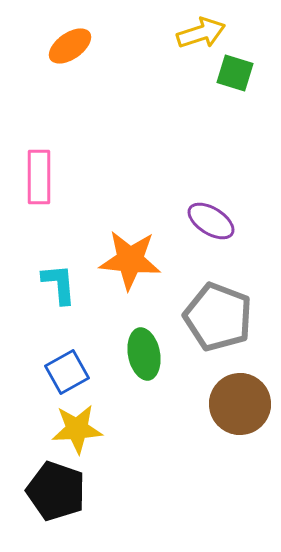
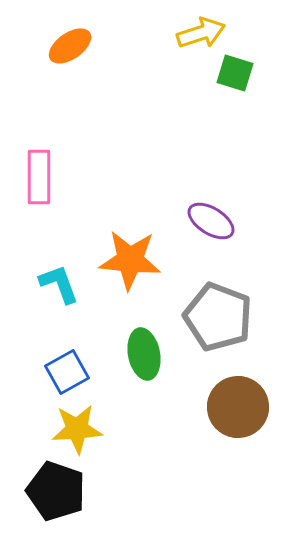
cyan L-shape: rotated 15 degrees counterclockwise
brown circle: moved 2 px left, 3 px down
